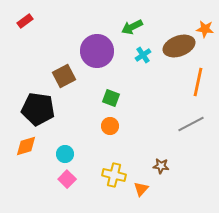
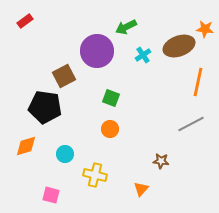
green arrow: moved 6 px left
black pentagon: moved 7 px right, 2 px up
orange circle: moved 3 px down
brown star: moved 5 px up
yellow cross: moved 19 px left
pink square: moved 16 px left, 16 px down; rotated 30 degrees counterclockwise
